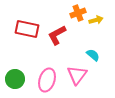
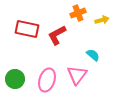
yellow arrow: moved 6 px right
